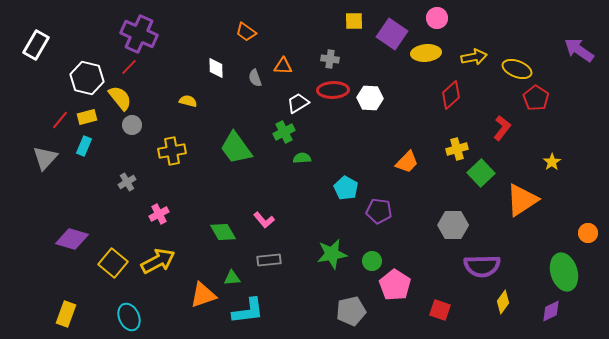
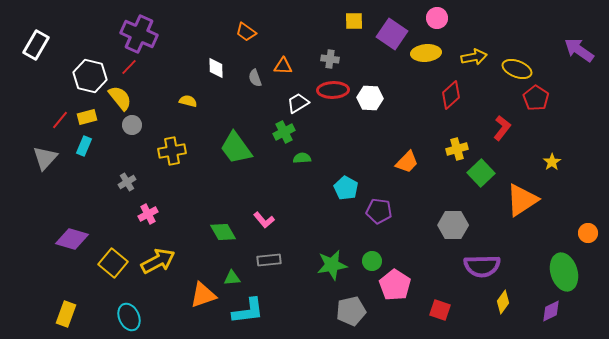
white hexagon at (87, 78): moved 3 px right, 2 px up
pink cross at (159, 214): moved 11 px left
green star at (332, 254): moved 11 px down
